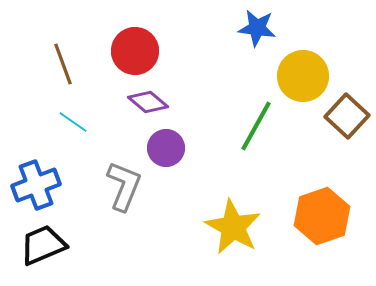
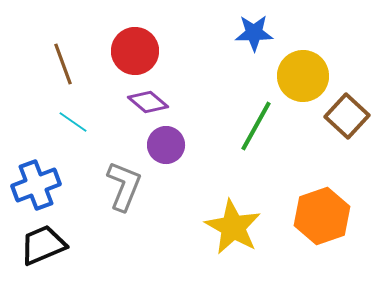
blue star: moved 3 px left, 5 px down; rotated 9 degrees counterclockwise
purple circle: moved 3 px up
